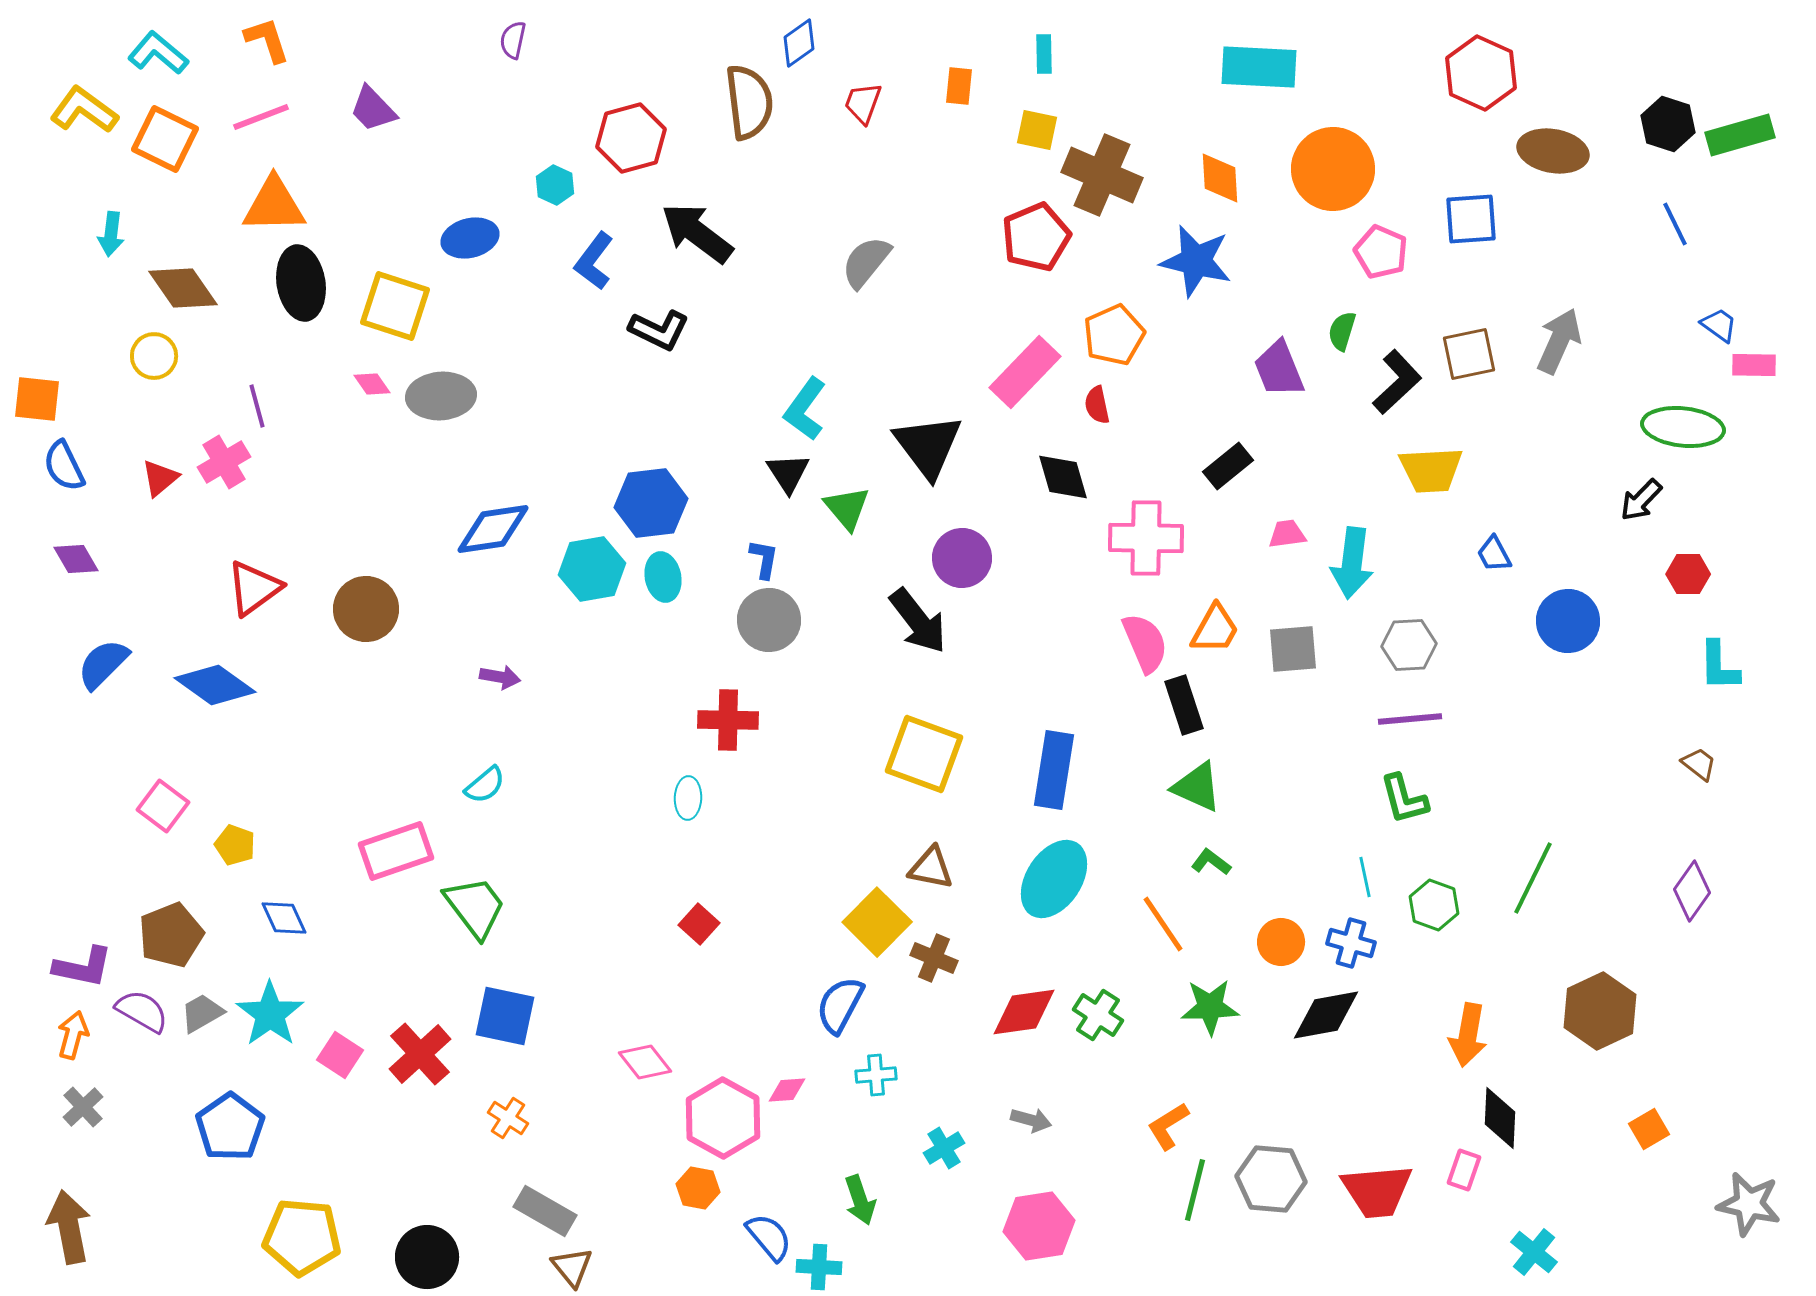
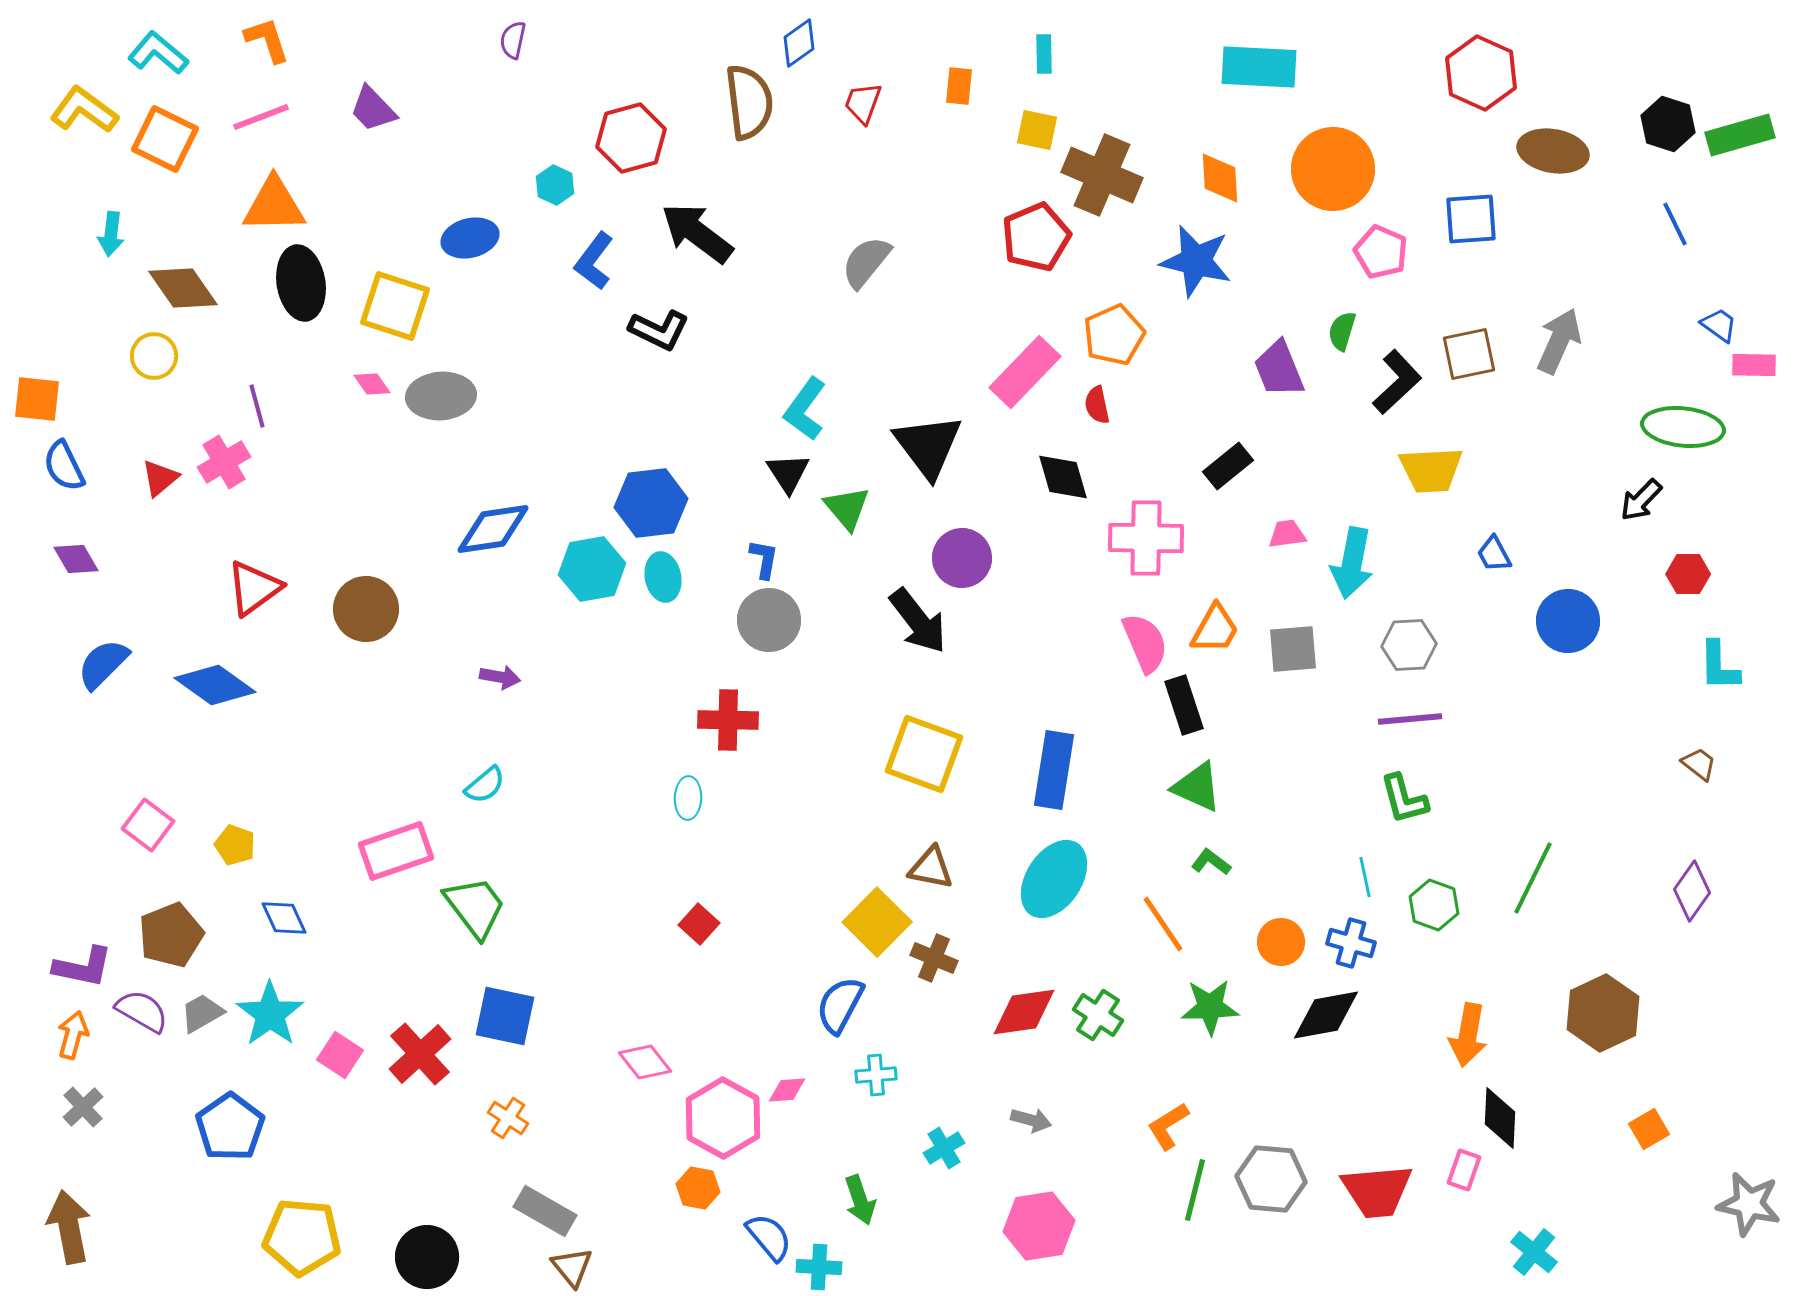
cyan arrow at (1352, 563): rotated 4 degrees clockwise
pink square at (163, 806): moved 15 px left, 19 px down
brown hexagon at (1600, 1011): moved 3 px right, 2 px down
